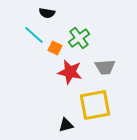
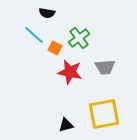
yellow square: moved 9 px right, 9 px down
